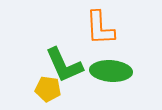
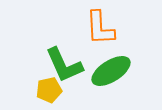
green ellipse: rotated 36 degrees counterclockwise
yellow pentagon: moved 1 px right, 1 px down; rotated 20 degrees counterclockwise
